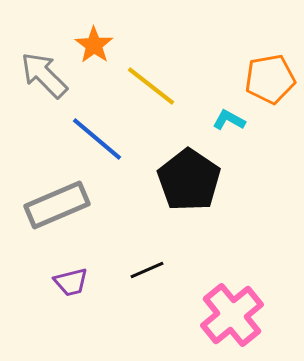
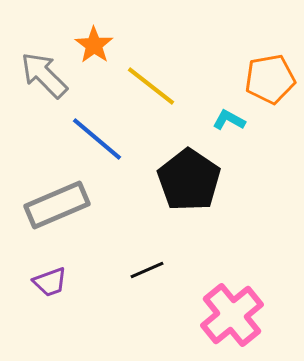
purple trapezoid: moved 21 px left; rotated 6 degrees counterclockwise
